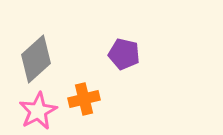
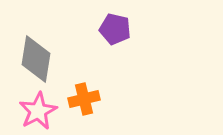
purple pentagon: moved 9 px left, 25 px up
gray diamond: rotated 39 degrees counterclockwise
